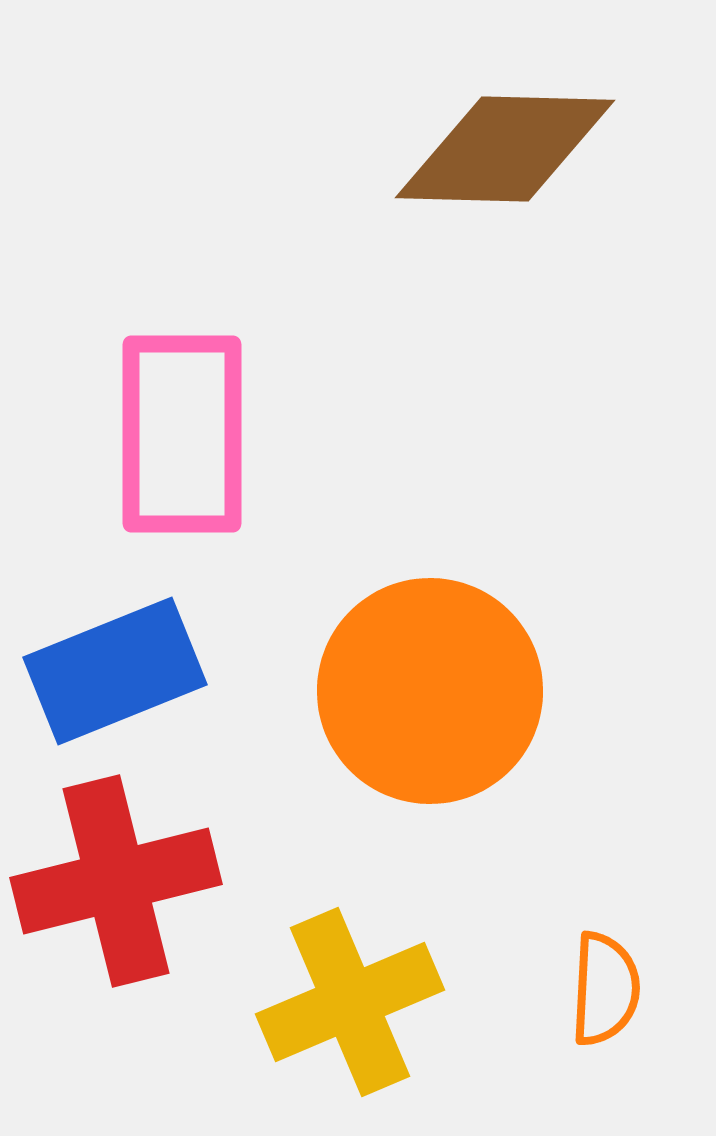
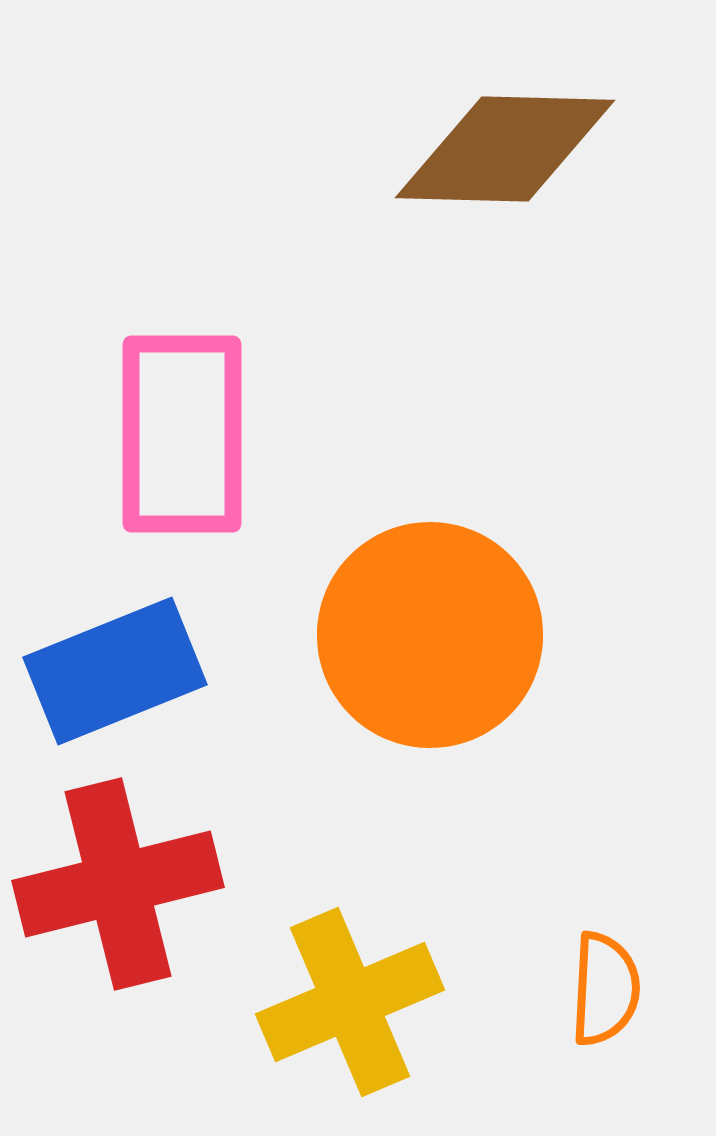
orange circle: moved 56 px up
red cross: moved 2 px right, 3 px down
